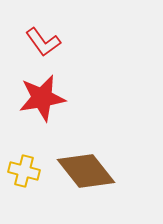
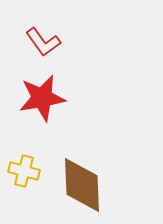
brown diamond: moved 4 px left, 14 px down; rotated 36 degrees clockwise
